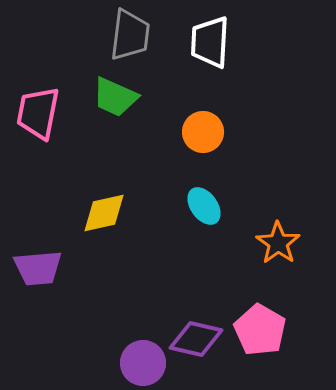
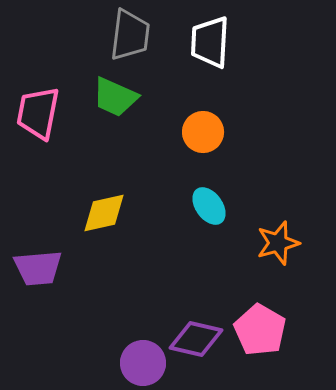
cyan ellipse: moved 5 px right
orange star: rotated 21 degrees clockwise
